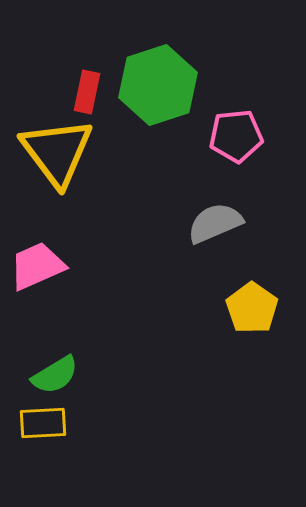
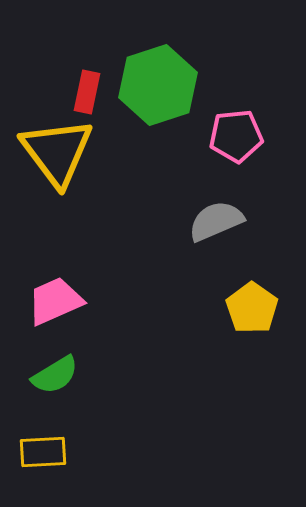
gray semicircle: moved 1 px right, 2 px up
pink trapezoid: moved 18 px right, 35 px down
yellow rectangle: moved 29 px down
